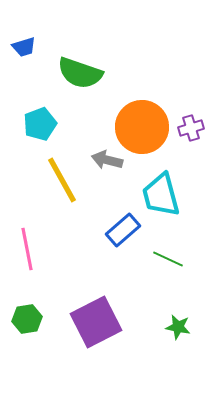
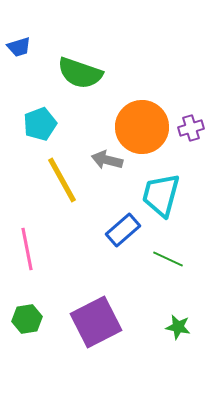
blue trapezoid: moved 5 px left
cyan trapezoid: rotated 30 degrees clockwise
